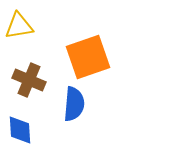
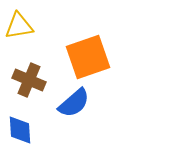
blue semicircle: moved 1 px up; rotated 44 degrees clockwise
